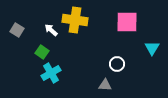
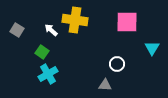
cyan cross: moved 3 px left, 1 px down
